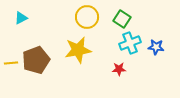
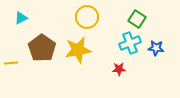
green square: moved 15 px right
blue star: moved 1 px down
brown pentagon: moved 6 px right, 12 px up; rotated 16 degrees counterclockwise
